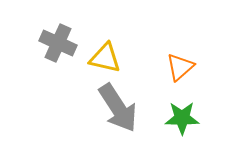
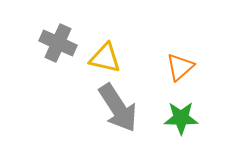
green star: moved 1 px left
